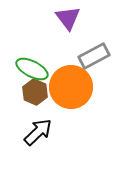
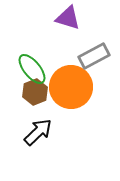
purple triangle: rotated 36 degrees counterclockwise
green ellipse: rotated 24 degrees clockwise
brown hexagon: rotated 15 degrees clockwise
